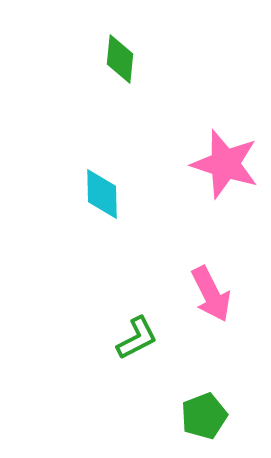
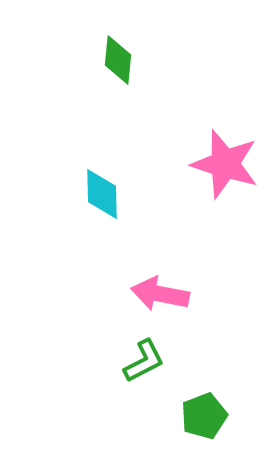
green diamond: moved 2 px left, 1 px down
pink arrow: moved 51 px left; rotated 128 degrees clockwise
green L-shape: moved 7 px right, 23 px down
